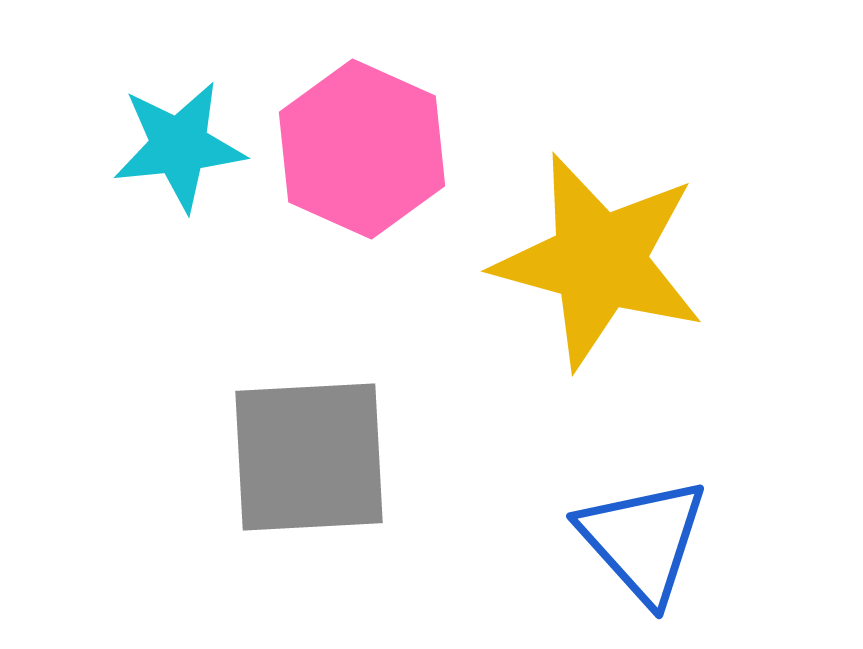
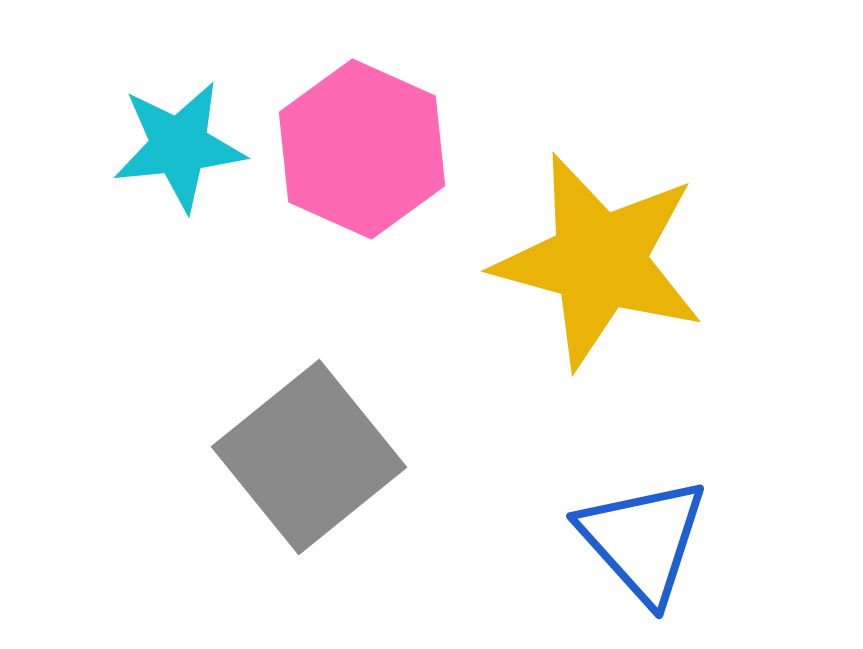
gray square: rotated 36 degrees counterclockwise
